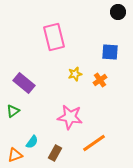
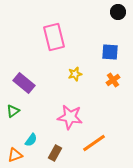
orange cross: moved 13 px right
cyan semicircle: moved 1 px left, 2 px up
